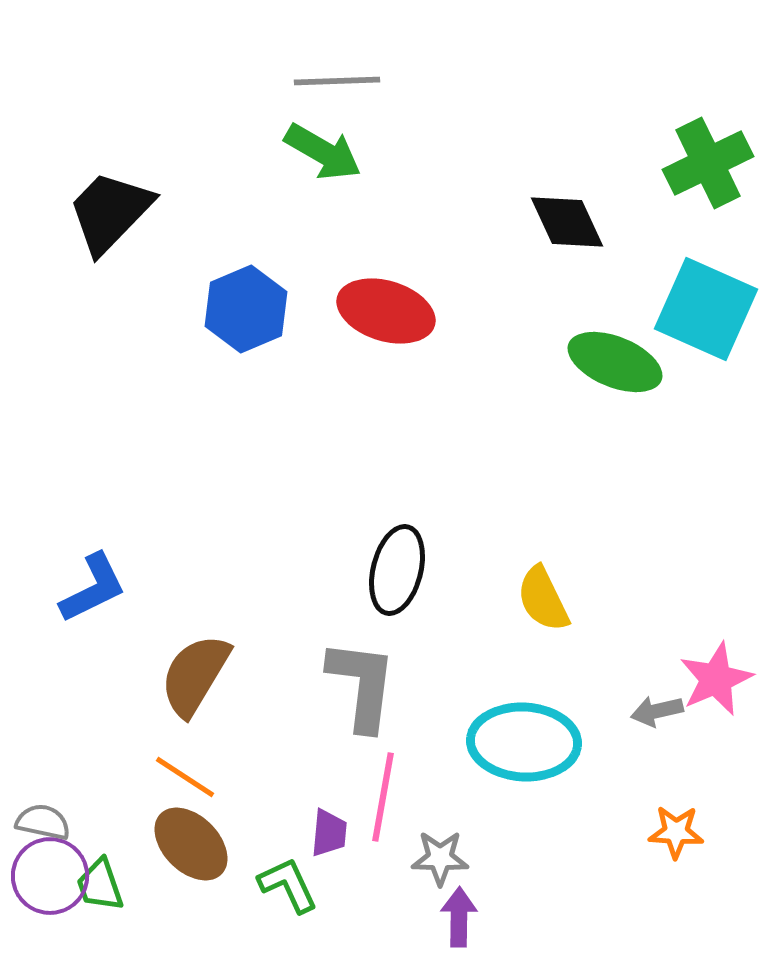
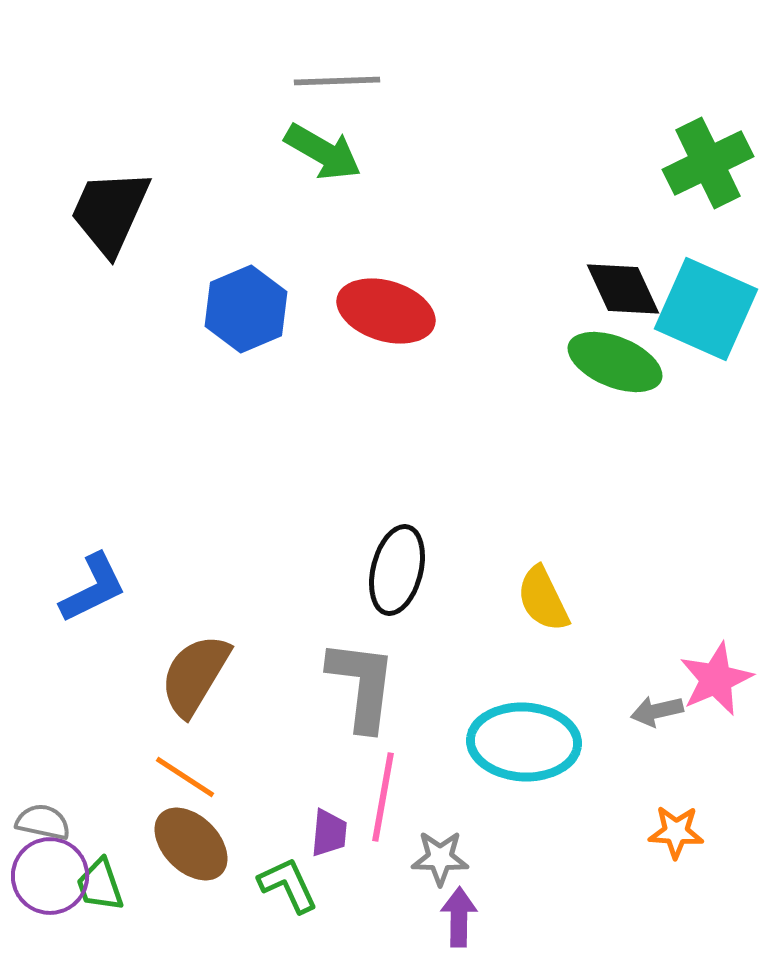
black trapezoid: rotated 20 degrees counterclockwise
black diamond: moved 56 px right, 67 px down
